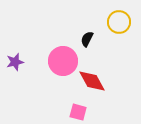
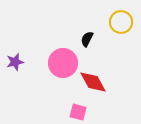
yellow circle: moved 2 px right
pink circle: moved 2 px down
red diamond: moved 1 px right, 1 px down
